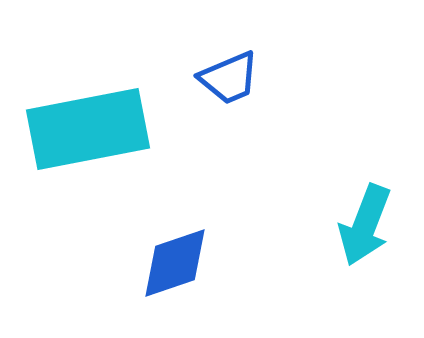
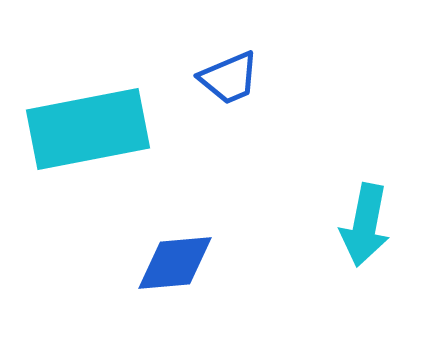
cyan arrow: rotated 10 degrees counterclockwise
blue diamond: rotated 14 degrees clockwise
